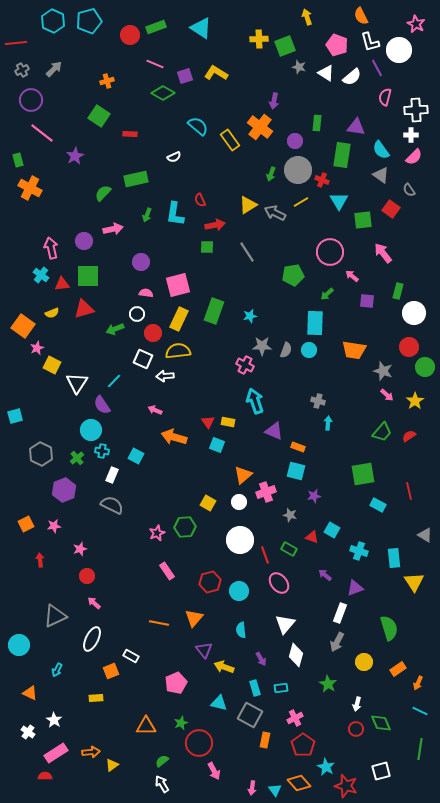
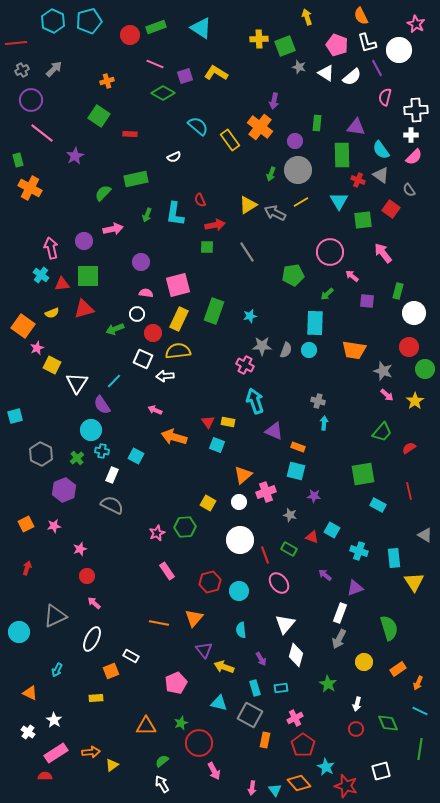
white L-shape at (370, 42): moved 3 px left, 1 px down
green rectangle at (342, 155): rotated 10 degrees counterclockwise
red cross at (322, 180): moved 36 px right
green circle at (425, 367): moved 2 px down
cyan arrow at (328, 423): moved 4 px left
red semicircle at (409, 436): moved 12 px down
purple star at (314, 496): rotated 16 degrees clockwise
red arrow at (40, 560): moved 13 px left, 8 px down; rotated 24 degrees clockwise
gray arrow at (337, 642): moved 2 px right, 3 px up
cyan circle at (19, 645): moved 13 px up
green diamond at (381, 723): moved 7 px right
